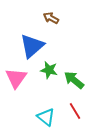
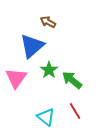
brown arrow: moved 3 px left, 4 px down
green star: rotated 24 degrees clockwise
green arrow: moved 2 px left
